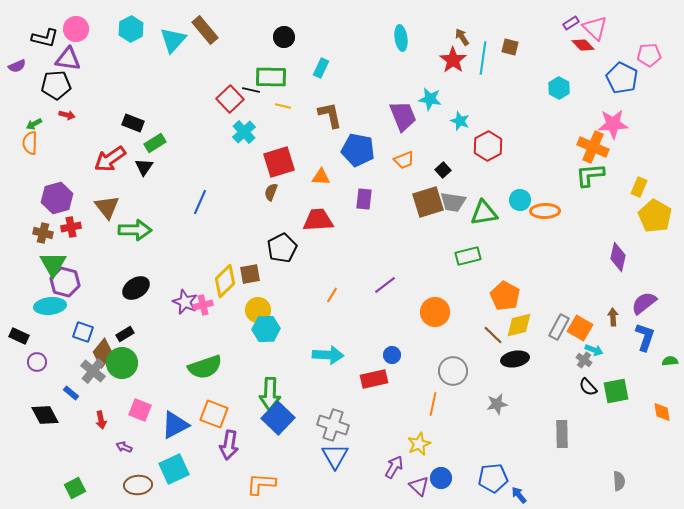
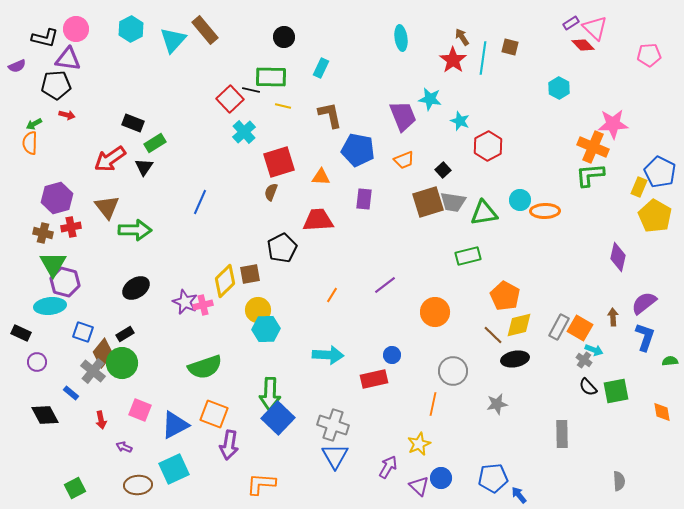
blue pentagon at (622, 78): moved 38 px right, 94 px down
black rectangle at (19, 336): moved 2 px right, 3 px up
purple arrow at (394, 467): moved 6 px left
